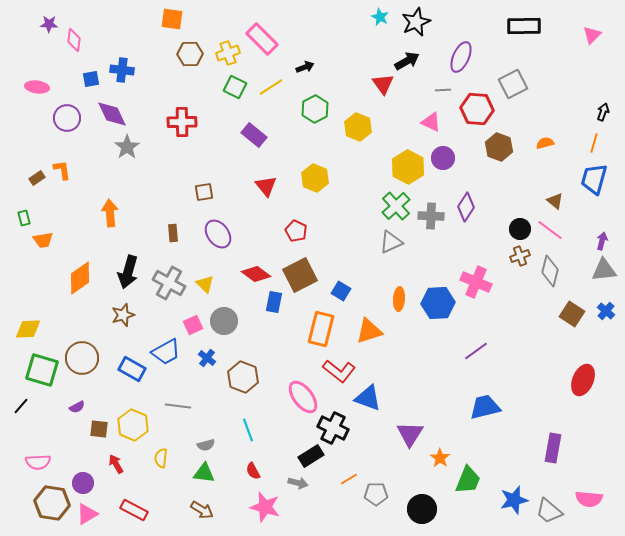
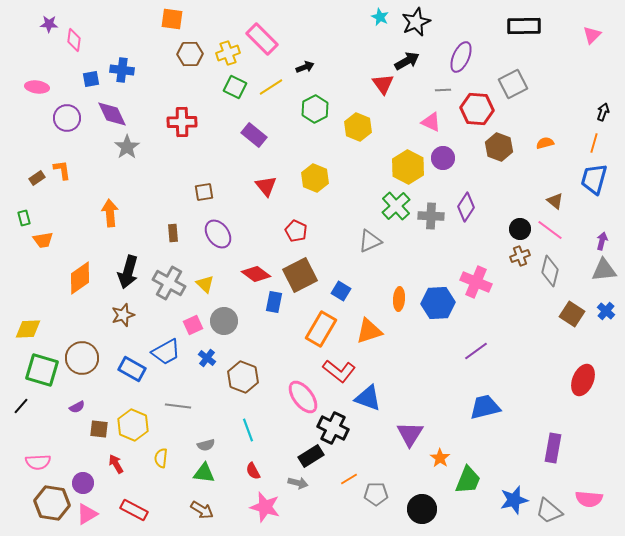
gray triangle at (391, 242): moved 21 px left, 1 px up
orange rectangle at (321, 329): rotated 16 degrees clockwise
